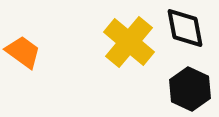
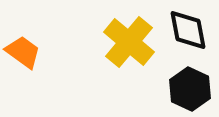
black diamond: moved 3 px right, 2 px down
